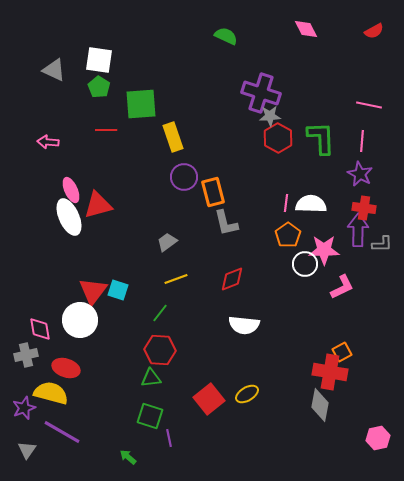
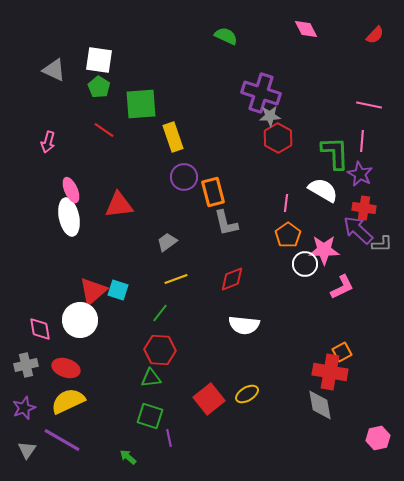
red semicircle at (374, 31): moved 1 px right, 4 px down; rotated 18 degrees counterclockwise
red line at (106, 130): moved 2 px left; rotated 35 degrees clockwise
green L-shape at (321, 138): moved 14 px right, 15 px down
pink arrow at (48, 142): rotated 80 degrees counterclockwise
white semicircle at (311, 204): moved 12 px right, 14 px up; rotated 28 degrees clockwise
red triangle at (98, 205): moved 21 px right; rotated 8 degrees clockwise
white ellipse at (69, 217): rotated 12 degrees clockwise
purple arrow at (358, 230): rotated 48 degrees counterclockwise
red triangle at (93, 291): rotated 12 degrees clockwise
gray cross at (26, 355): moved 10 px down
yellow semicircle at (51, 393): moved 17 px right, 8 px down; rotated 40 degrees counterclockwise
gray diamond at (320, 405): rotated 20 degrees counterclockwise
purple line at (62, 432): moved 8 px down
